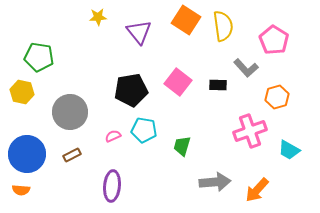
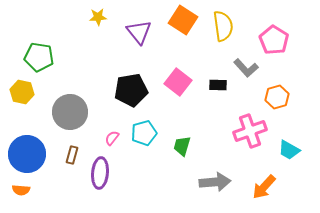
orange square: moved 3 px left
cyan pentagon: moved 3 px down; rotated 25 degrees counterclockwise
pink semicircle: moved 1 px left, 2 px down; rotated 28 degrees counterclockwise
brown rectangle: rotated 48 degrees counterclockwise
purple ellipse: moved 12 px left, 13 px up
orange arrow: moved 7 px right, 3 px up
